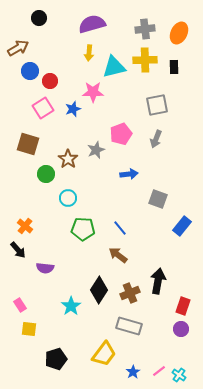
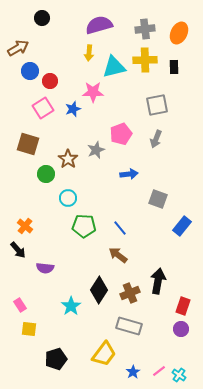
black circle at (39, 18): moved 3 px right
purple semicircle at (92, 24): moved 7 px right, 1 px down
green pentagon at (83, 229): moved 1 px right, 3 px up
